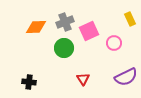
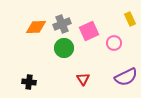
gray cross: moved 3 px left, 2 px down
